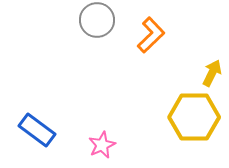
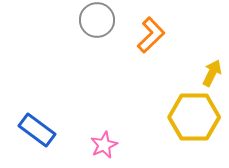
pink star: moved 2 px right
